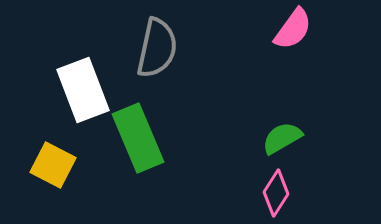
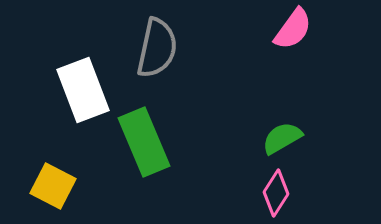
green rectangle: moved 6 px right, 4 px down
yellow square: moved 21 px down
